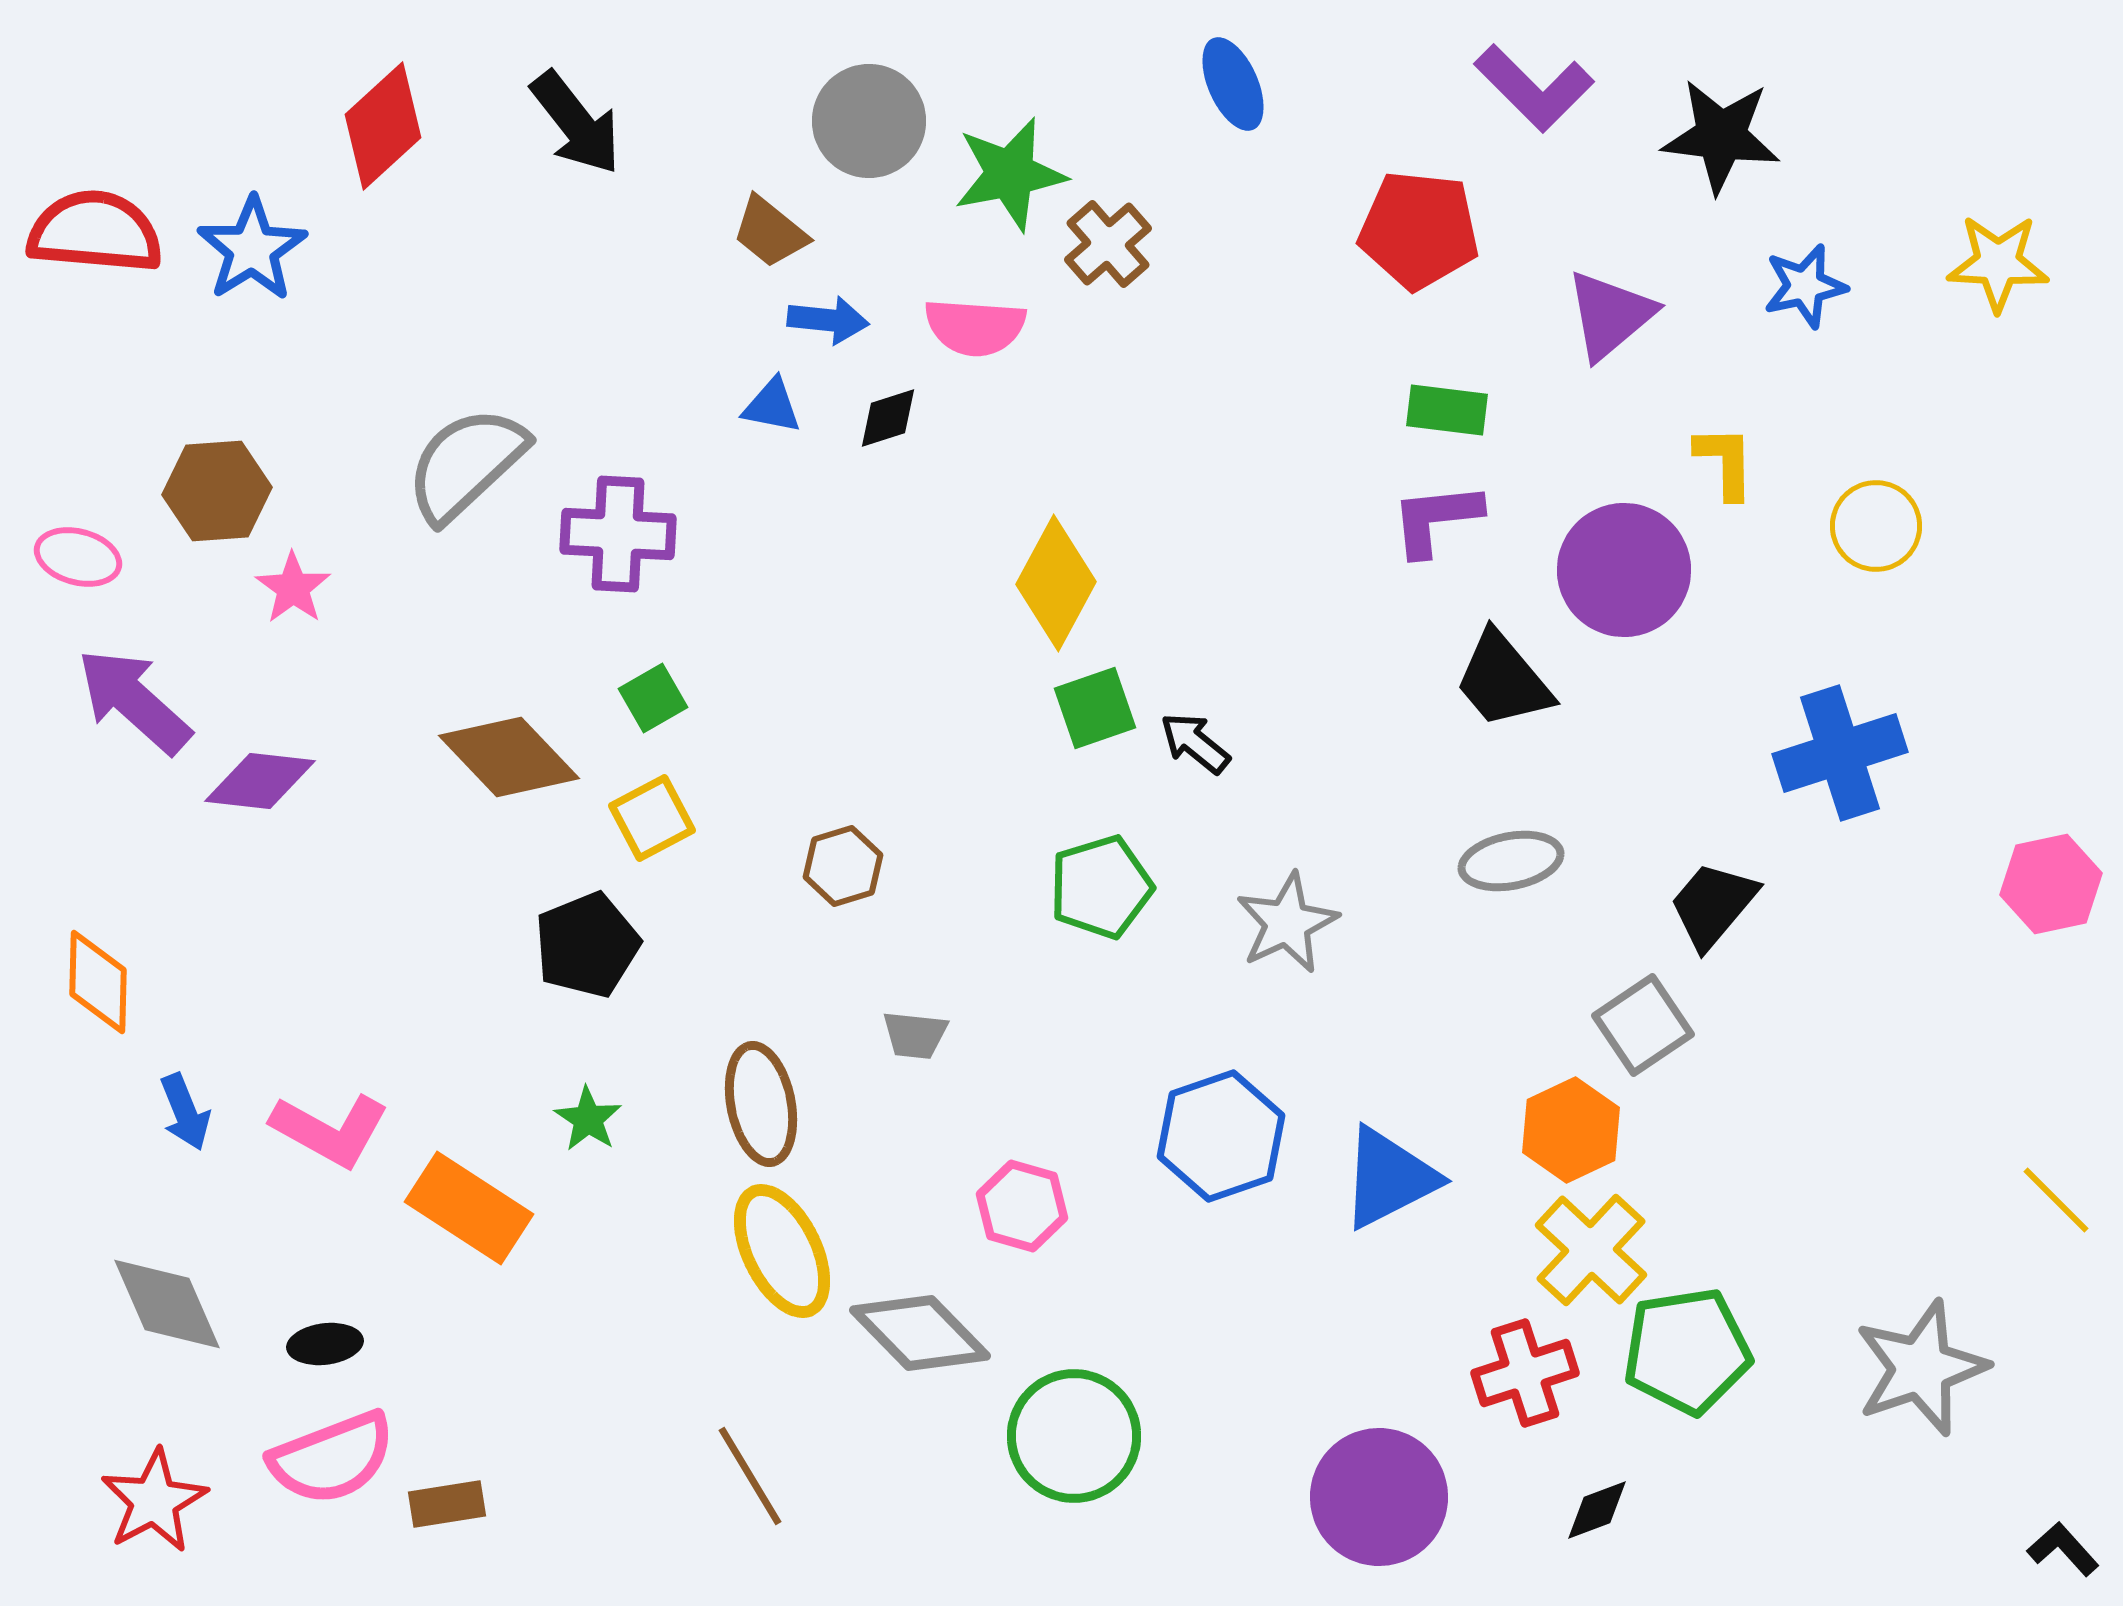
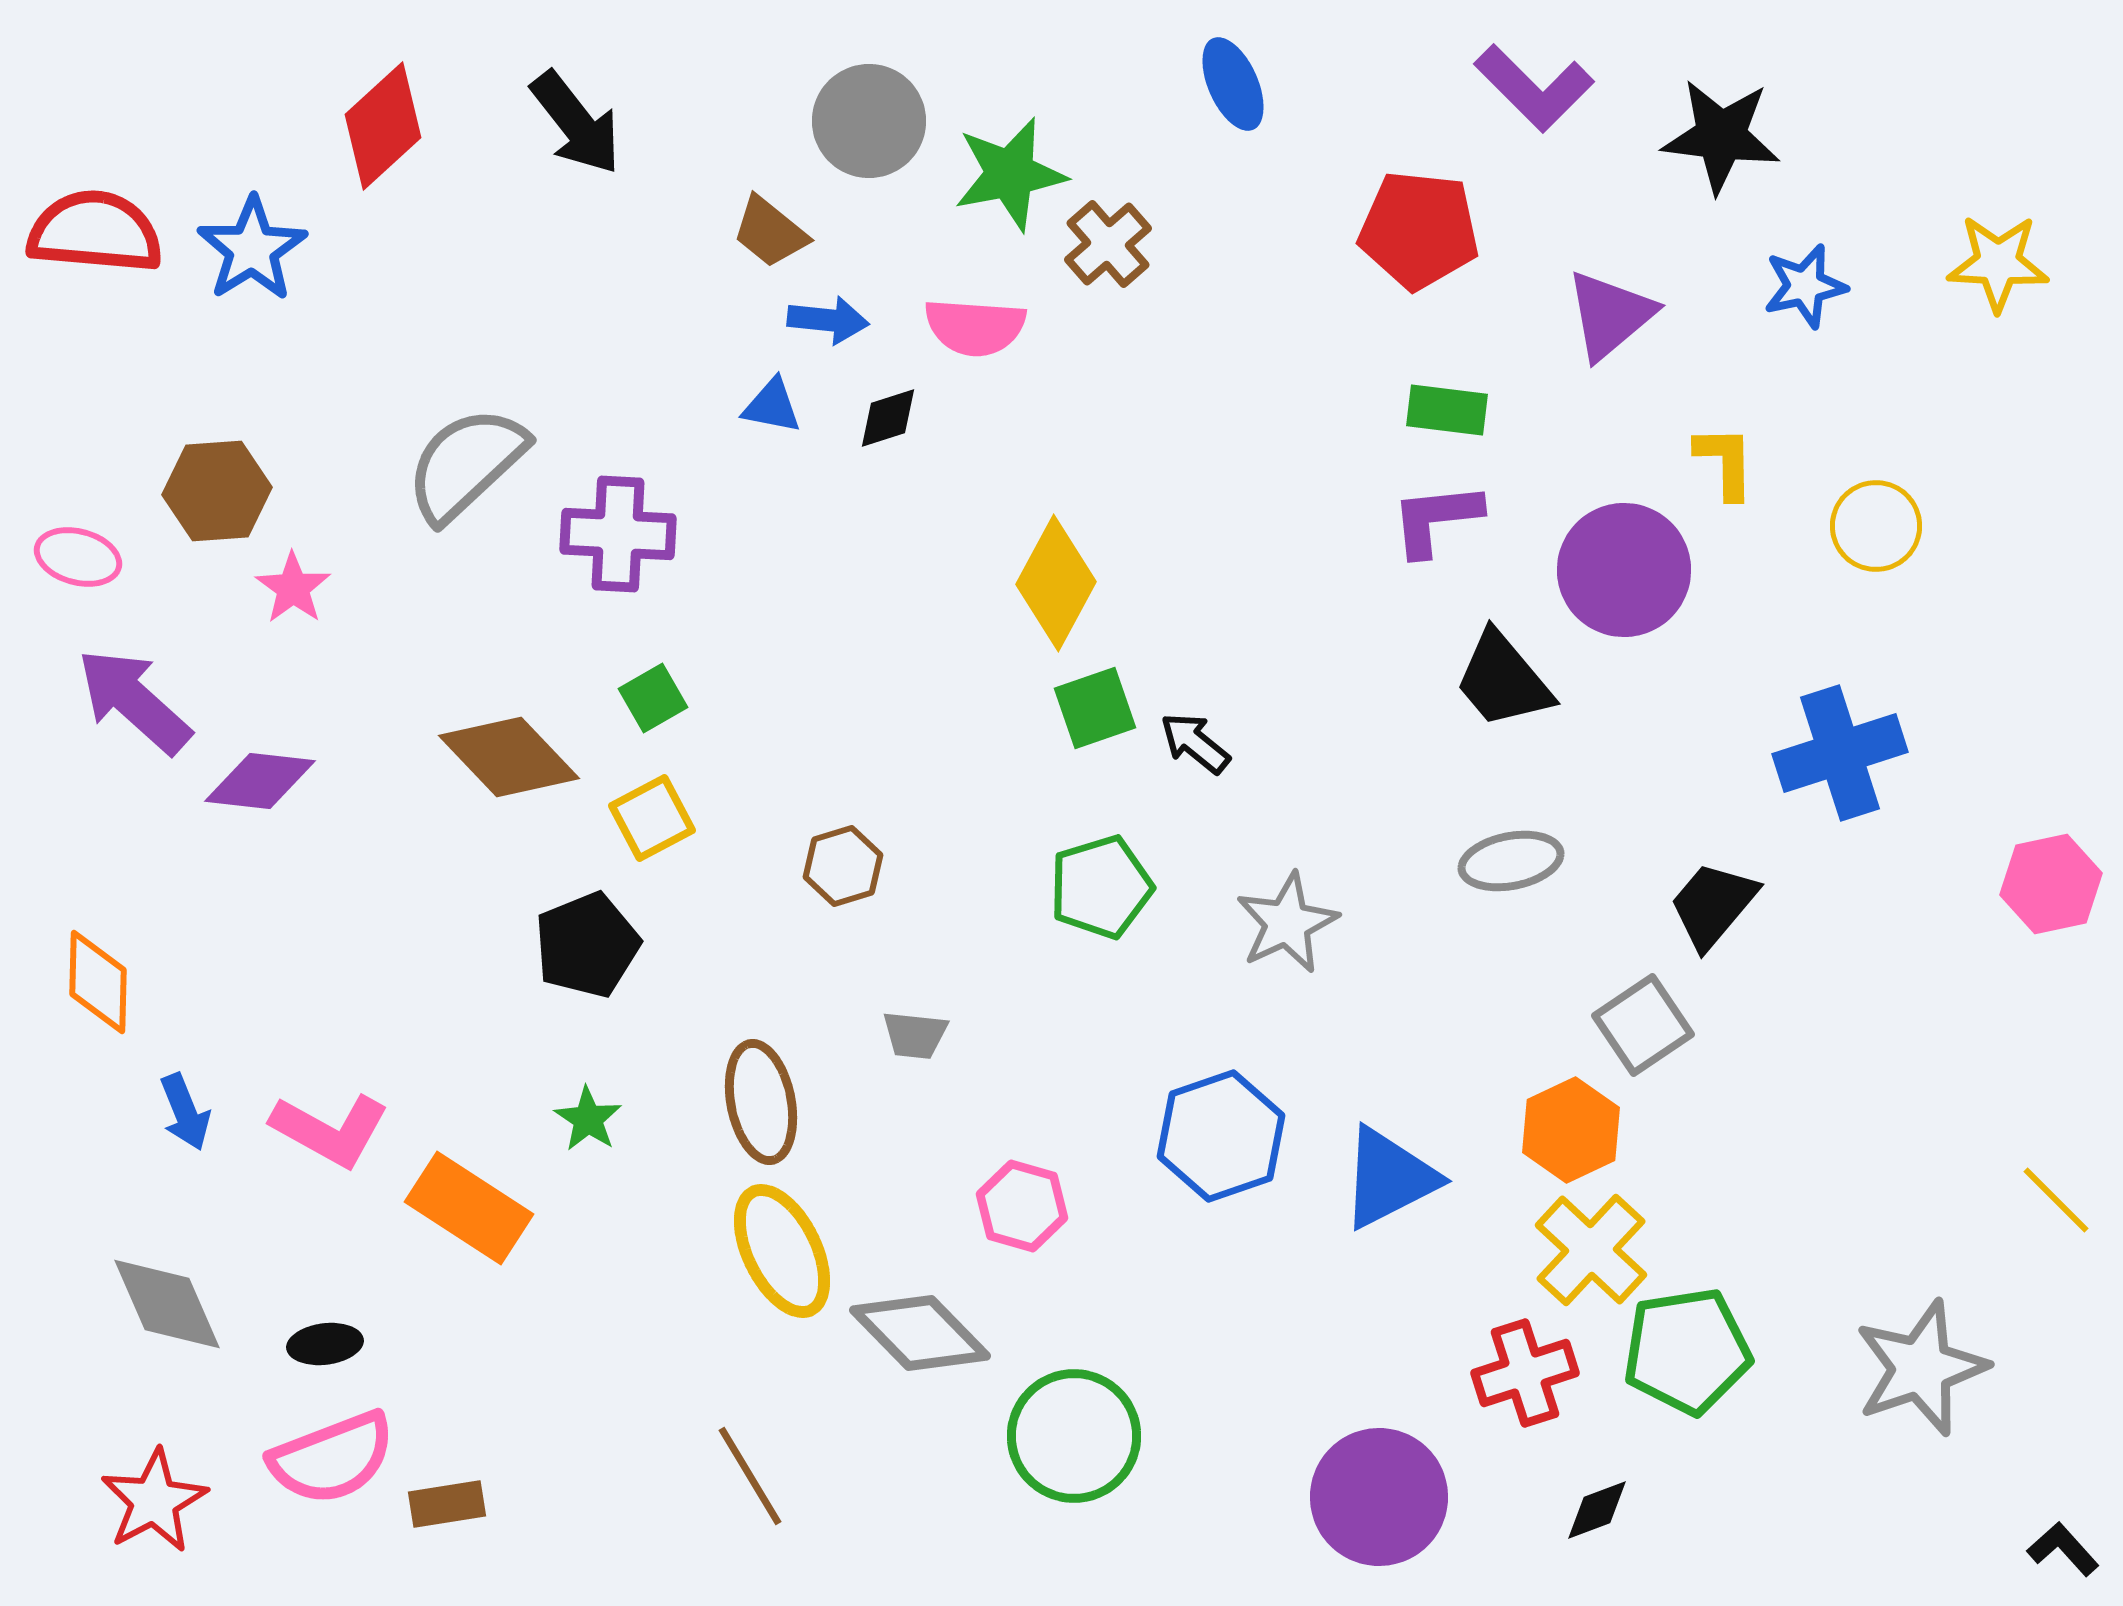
brown ellipse at (761, 1104): moved 2 px up
